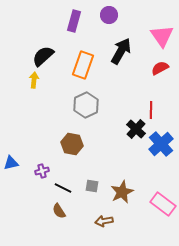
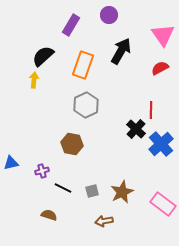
purple rectangle: moved 3 px left, 4 px down; rotated 15 degrees clockwise
pink triangle: moved 1 px right, 1 px up
gray square: moved 5 px down; rotated 24 degrees counterclockwise
brown semicircle: moved 10 px left, 4 px down; rotated 140 degrees clockwise
